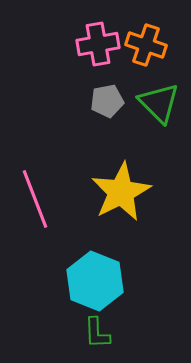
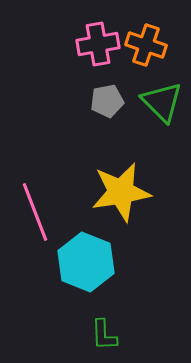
green triangle: moved 3 px right, 1 px up
yellow star: rotated 18 degrees clockwise
pink line: moved 13 px down
cyan hexagon: moved 9 px left, 19 px up
green L-shape: moved 7 px right, 2 px down
